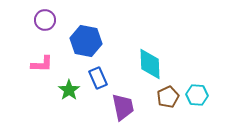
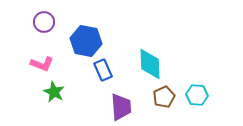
purple circle: moved 1 px left, 2 px down
pink L-shape: rotated 20 degrees clockwise
blue rectangle: moved 5 px right, 8 px up
green star: moved 15 px left, 2 px down; rotated 10 degrees counterclockwise
brown pentagon: moved 4 px left
purple trapezoid: moved 2 px left; rotated 8 degrees clockwise
